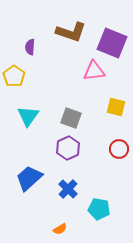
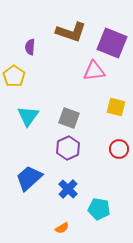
gray square: moved 2 px left
orange semicircle: moved 2 px right, 1 px up
